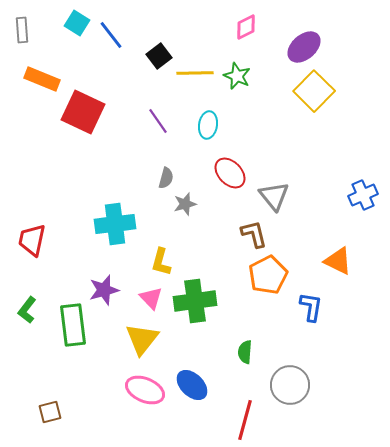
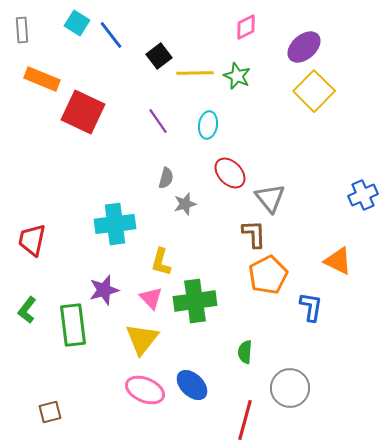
gray triangle: moved 4 px left, 2 px down
brown L-shape: rotated 12 degrees clockwise
gray circle: moved 3 px down
